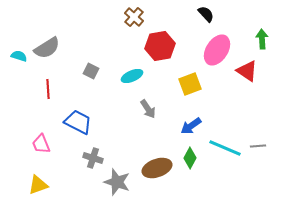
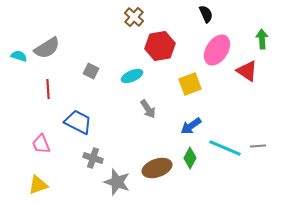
black semicircle: rotated 18 degrees clockwise
